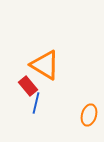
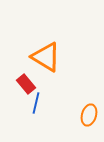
orange triangle: moved 1 px right, 8 px up
red rectangle: moved 2 px left, 2 px up
